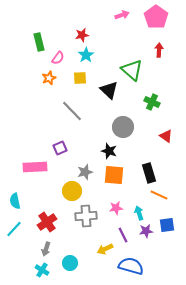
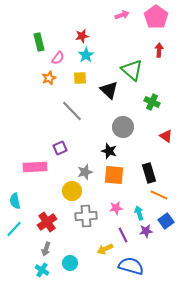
red star: moved 1 px down
blue square: moved 1 px left, 4 px up; rotated 28 degrees counterclockwise
